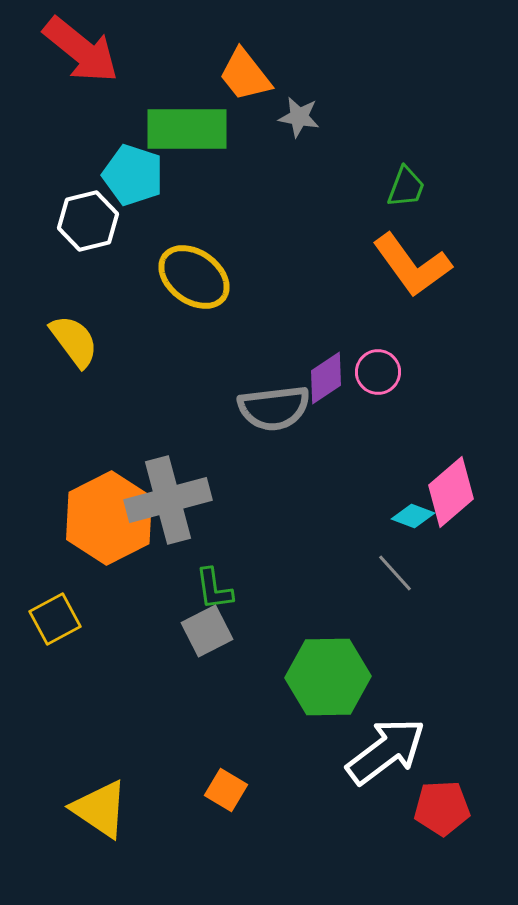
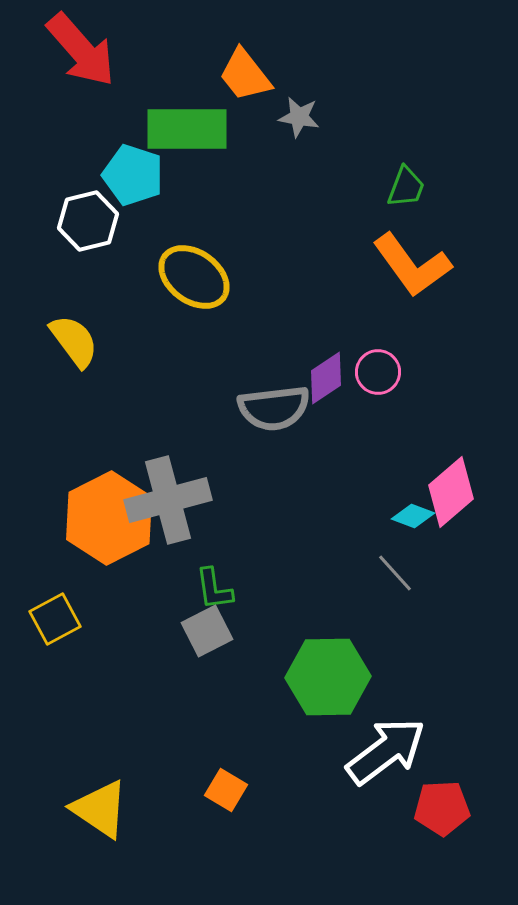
red arrow: rotated 10 degrees clockwise
